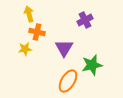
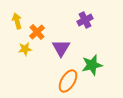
yellow arrow: moved 12 px left, 7 px down
orange cross: rotated 35 degrees clockwise
purple triangle: moved 3 px left
